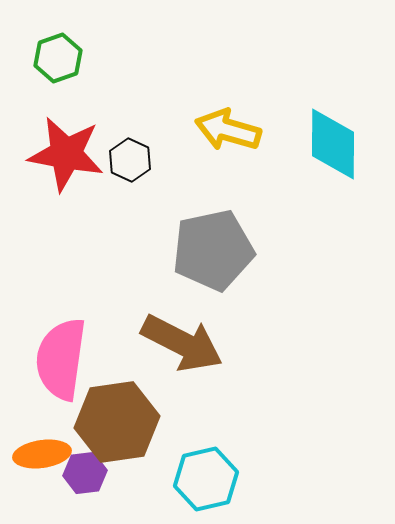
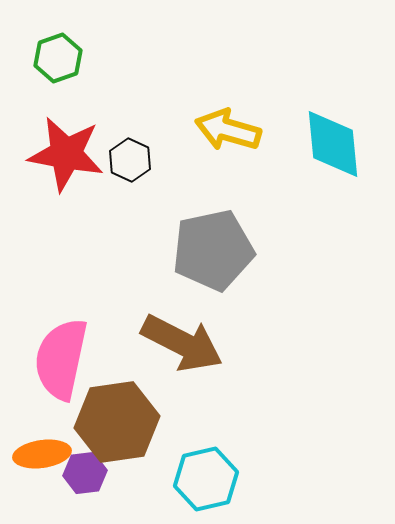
cyan diamond: rotated 6 degrees counterclockwise
pink semicircle: rotated 4 degrees clockwise
